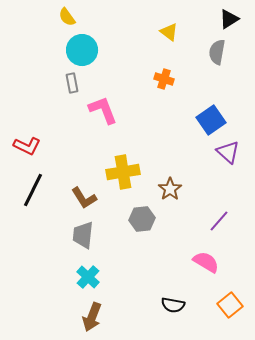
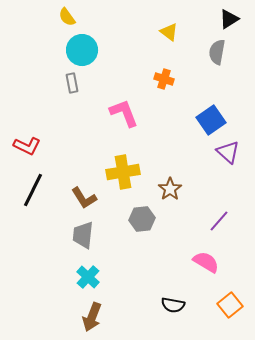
pink L-shape: moved 21 px right, 3 px down
